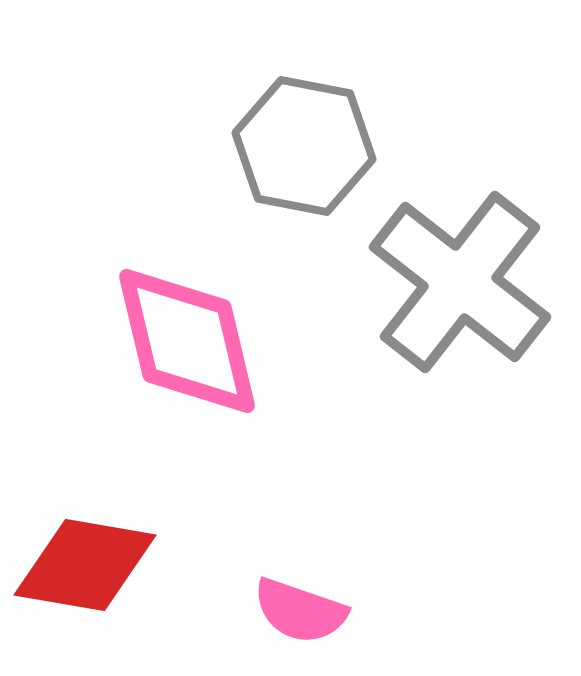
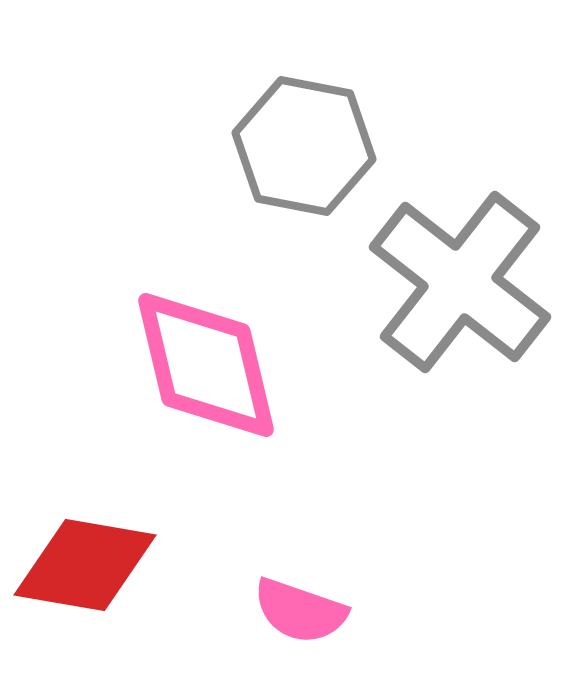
pink diamond: moved 19 px right, 24 px down
